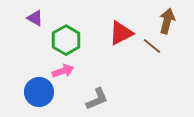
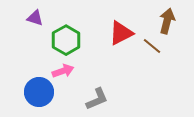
purple triangle: rotated 12 degrees counterclockwise
